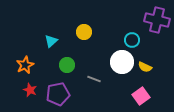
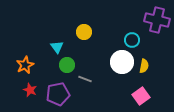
cyan triangle: moved 6 px right, 6 px down; rotated 24 degrees counterclockwise
yellow semicircle: moved 1 px left, 1 px up; rotated 104 degrees counterclockwise
gray line: moved 9 px left
